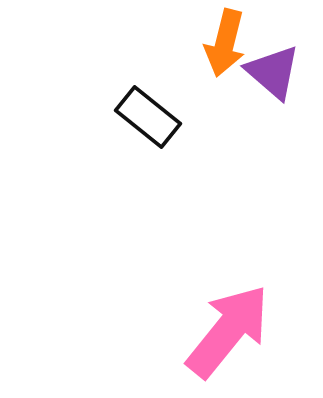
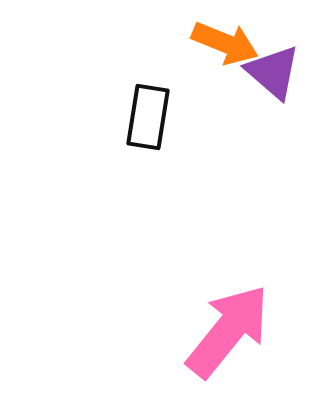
orange arrow: rotated 82 degrees counterclockwise
black rectangle: rotated 60 degrees clockwise
